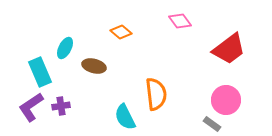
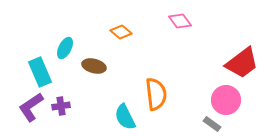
red trapezoid: moved 13 px right, 14 px down
